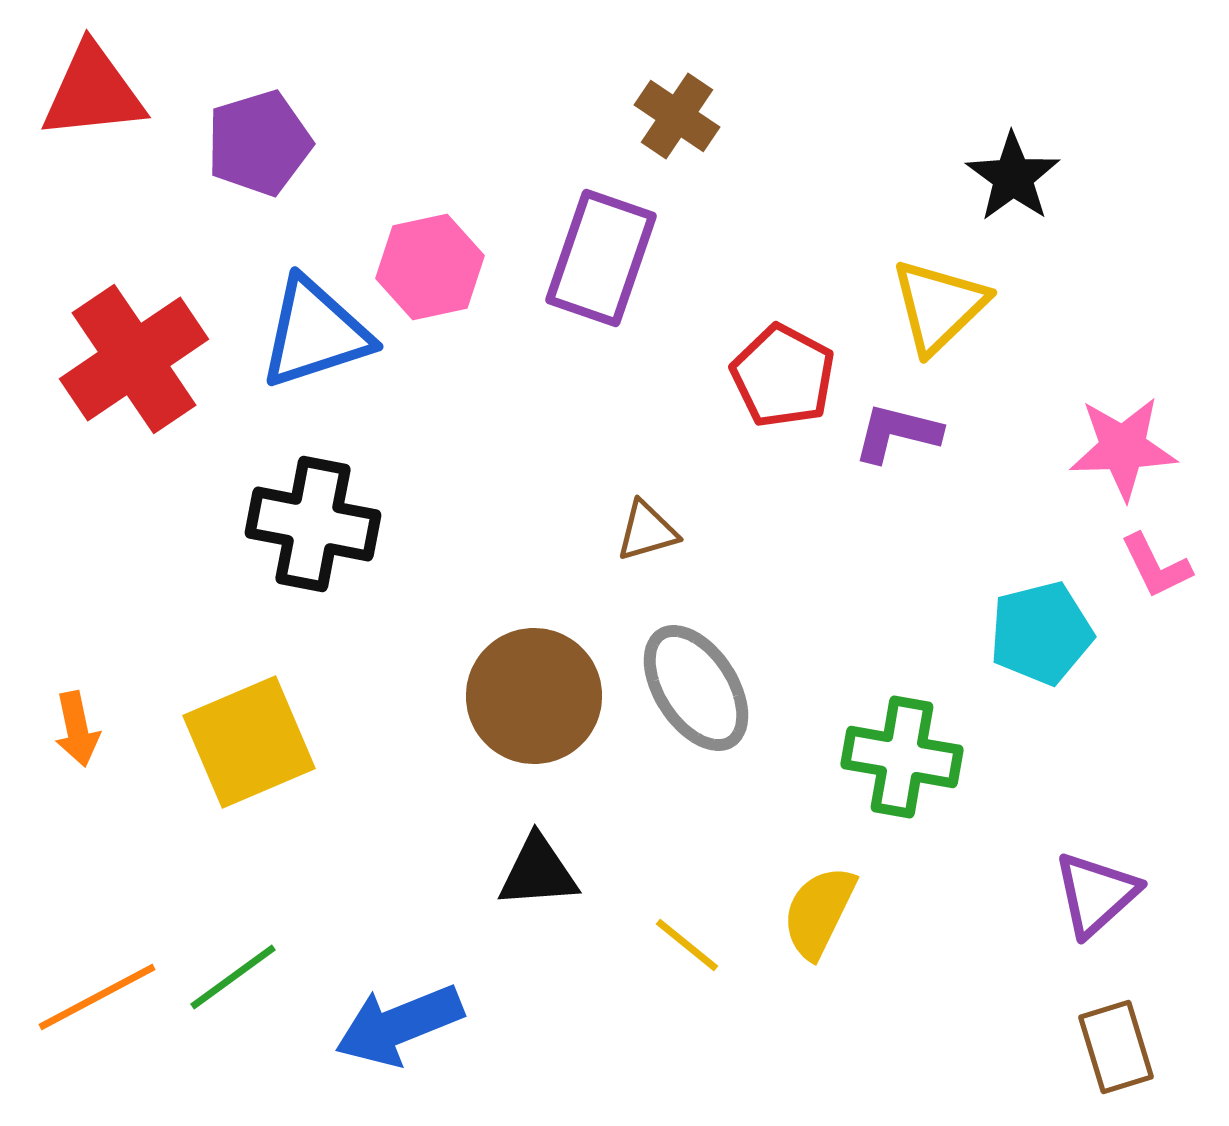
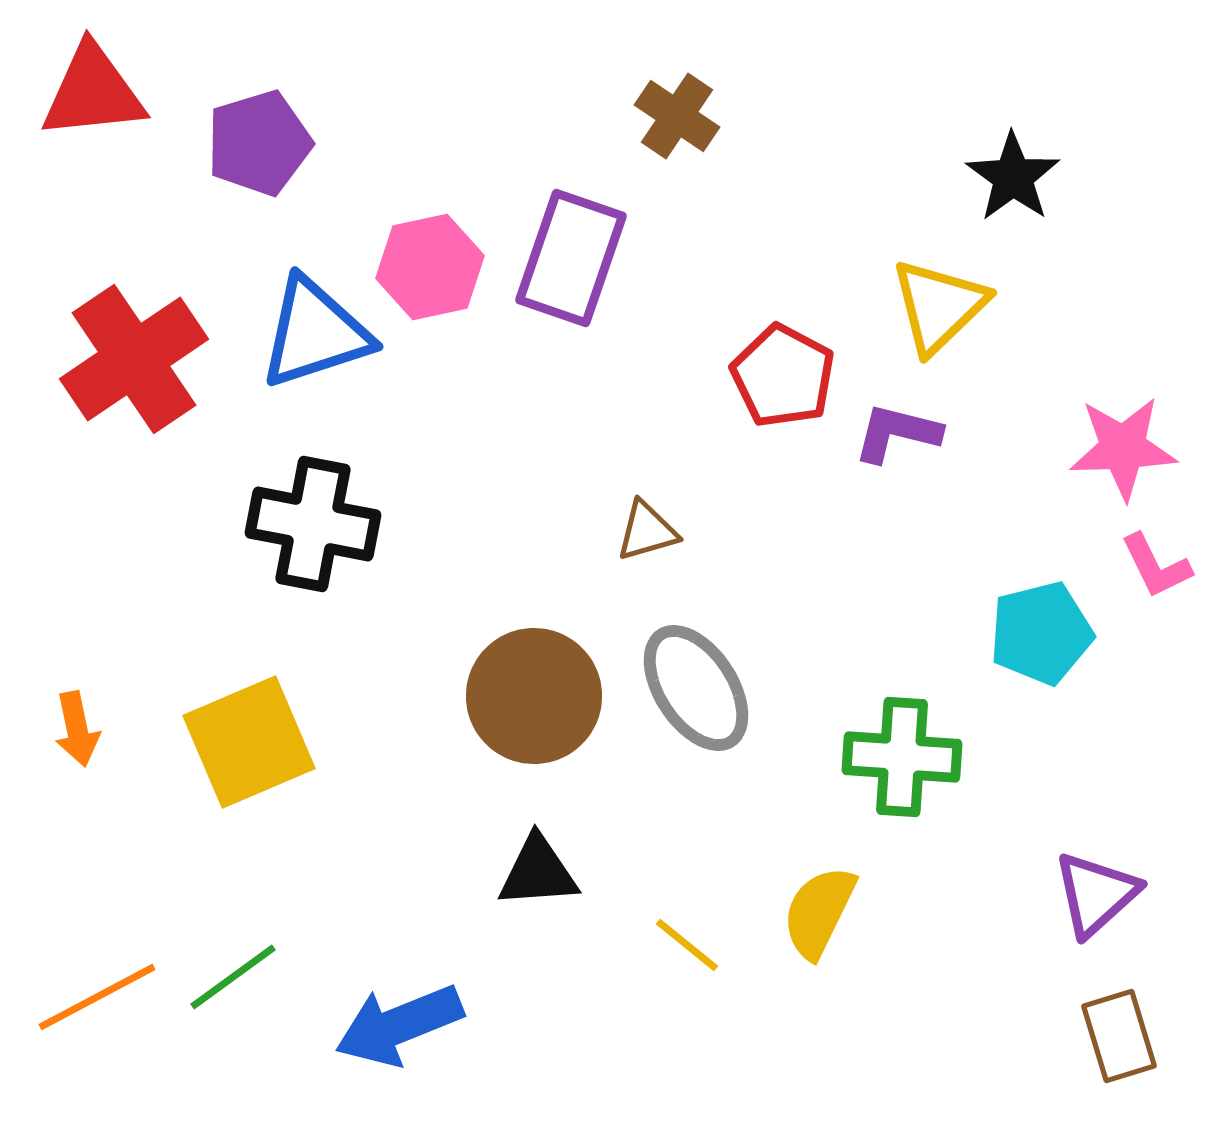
purple rectangle: moved 30 px left
green cross: rotated 6 degrees counterclockwise
brown rectangle: moved 3 px right, 11 px up
